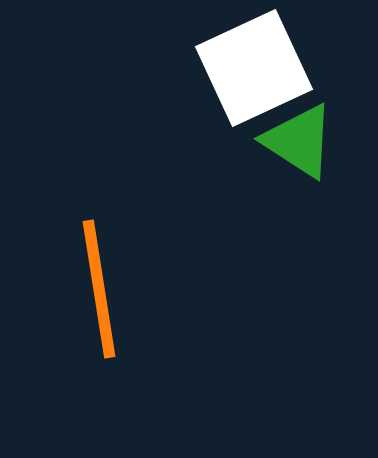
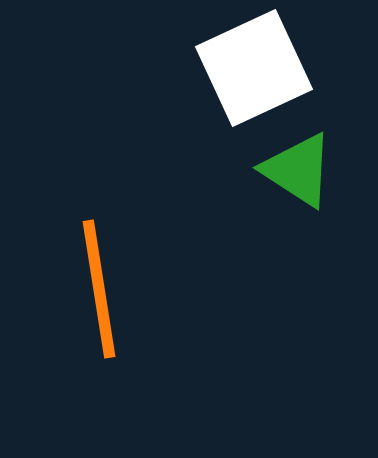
green triangle: moved 1 px left, 29 px down
